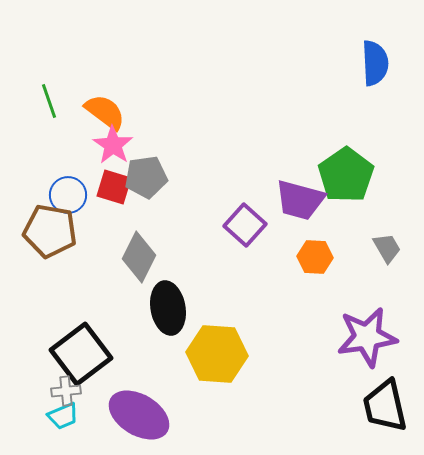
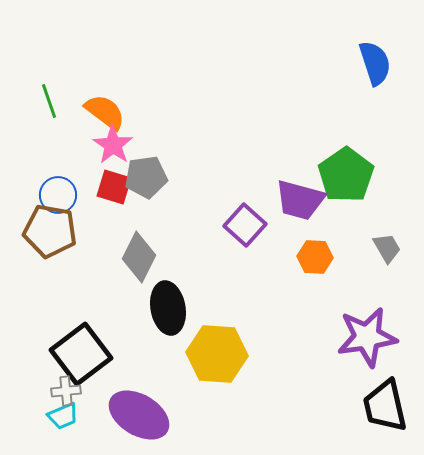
blue semicircle: rotated 15 degrees counterclockwise
blue circle: moved 10 px left
